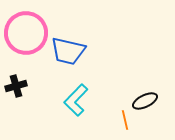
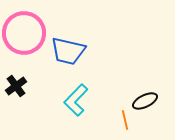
pink circle: moved 2 px left
black cross: rotated 20 degrees counterclockwise
